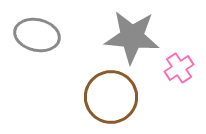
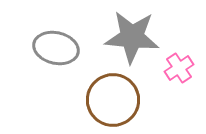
gray ellipse: moved 19 px right, 13 px down
brown circle: moved 2 px right, 3 px down
